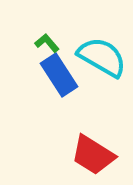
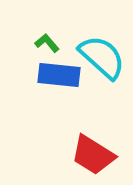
cyan semicircle: rotated 12 degrees clockwise
blue rectangle: rotated 51 degrees counterclockwise
